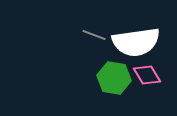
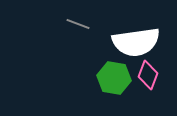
gray line: moved 16 px left, 11 px up
pink diamond: moved 1 px right; rotated 52 degrees clockwise
